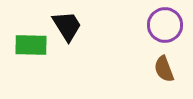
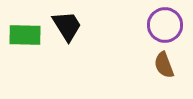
green rectangle: moved 6 px left, 10 px up
brown semicircle: moved 4 px up
